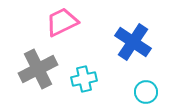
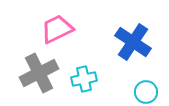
pink trapezoid: moved 5 px left, 7 px down
gray cross: moved 1 px right, 4 px down
